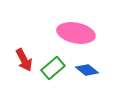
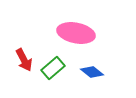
blue diamond: moved 5 px right, 2 px down
